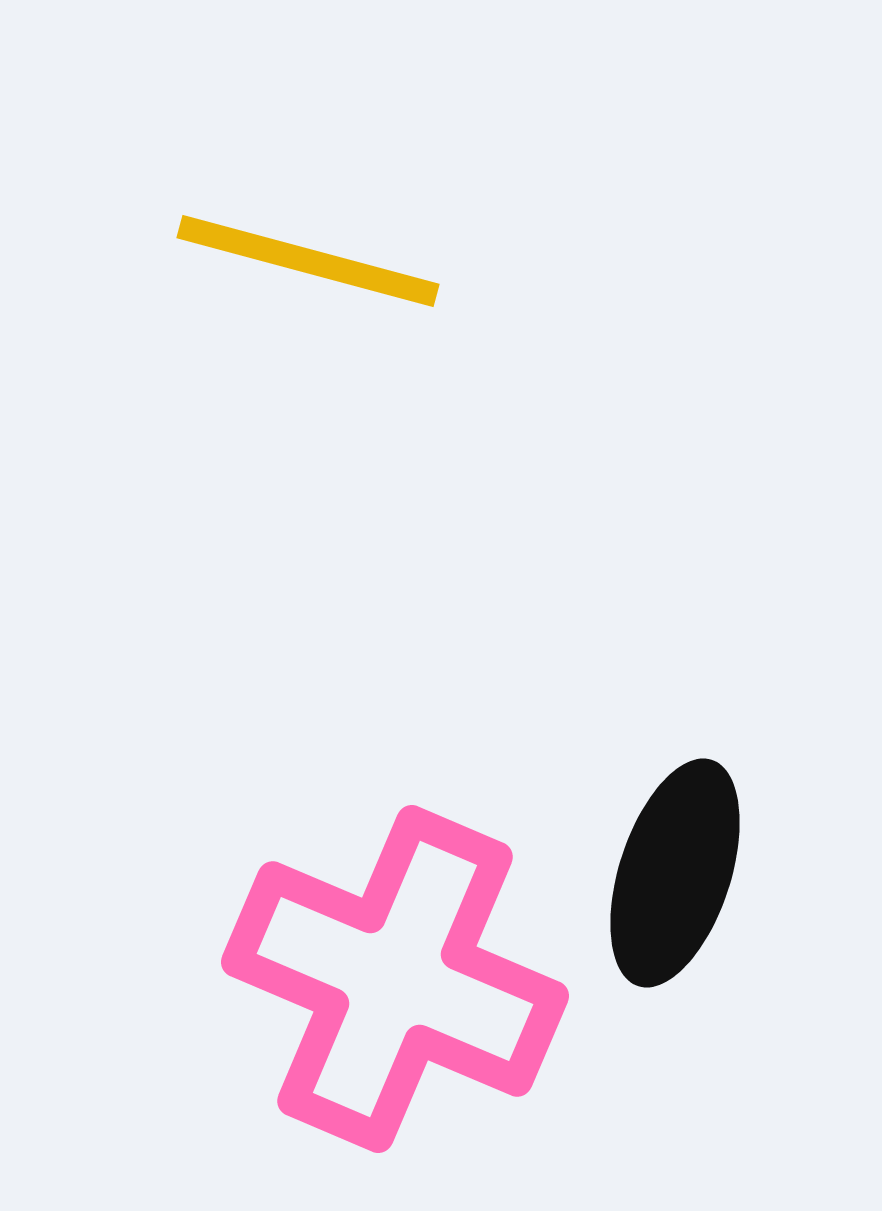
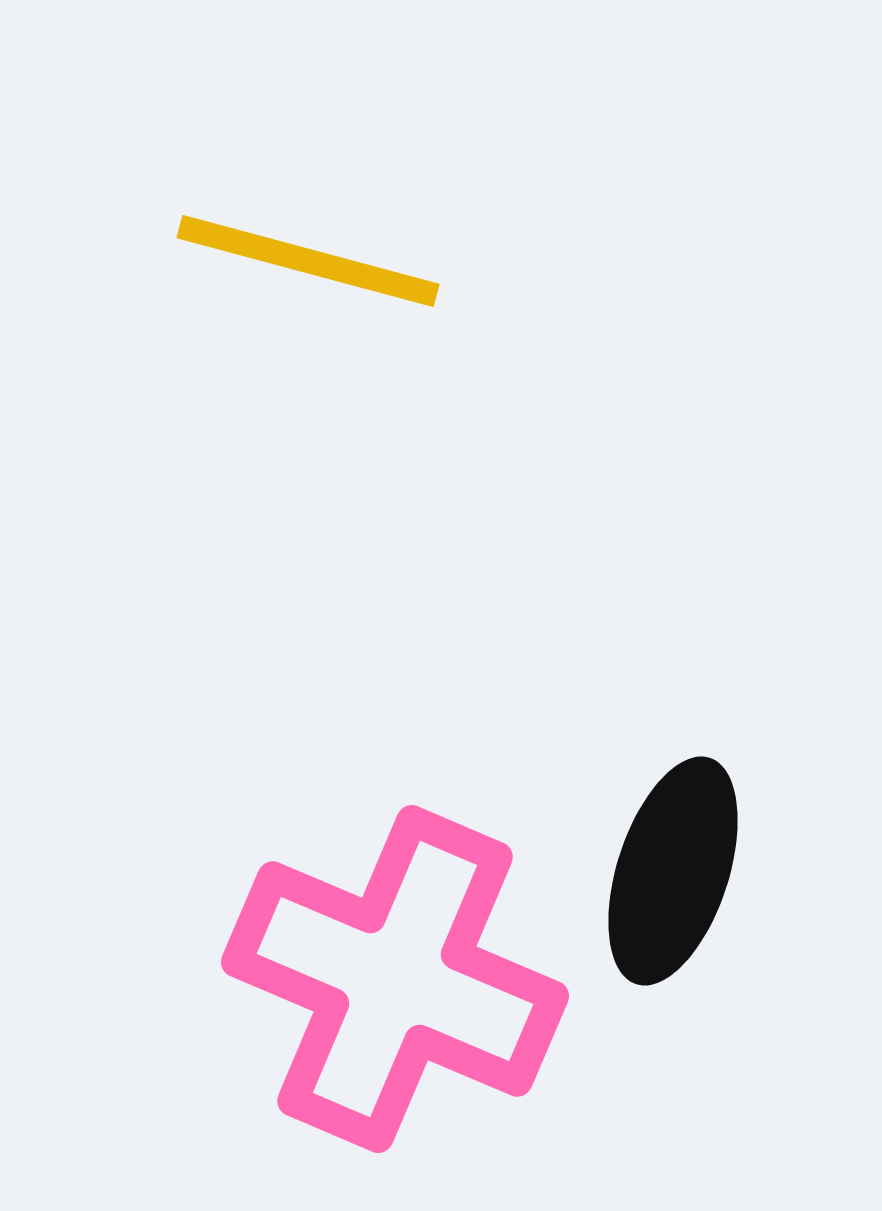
black ellipse: moved 2 px left, 2 px up
